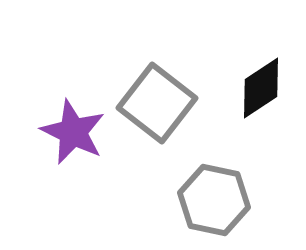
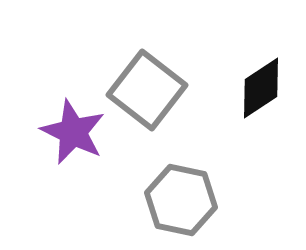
gray square: moved 10 px left, 13 px up
gray hexagon: moved 33 px left
